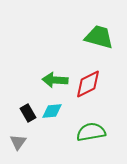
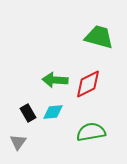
cyan diamond: moved 1 px right, 1 px down
